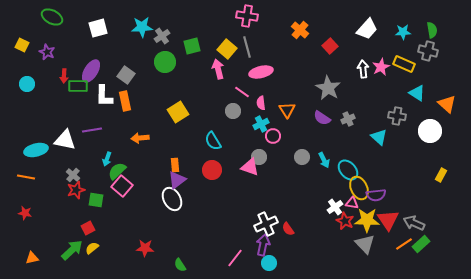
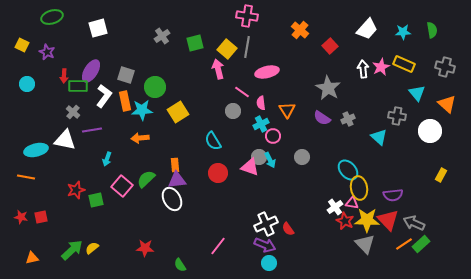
green ellipse at (52, 17): rotated 45 degrees counterclockwise
cyan star at (142, 27): moved 83 px down
green square at (192, 46): moved 3 px right, 3 px up
gray line at (247, 47): rotated 25 degrees clockwise
gray cross at (428, 51): moved 17 px right, 16 px down
green circle at (165, 62): moved 10 px left, 25 px down
pink ellipse at (261, 72): moved 6 px right
gray square at (126, 75): rotated 18 degrees counterclockwise
cyan triangle at (417, 93): rotated 18 degrees clockwise
white L-shape at (104, 96): rotated 145 degrees counterclockwise
cyan arrow at (324, 160): moved 54 px left
red circle at (212, 170): moved 6 px right, 3 px down
green semicircle at (117, 171): moved 29 px right, 8 px down
gray cross at (73, 175): moved 63 px up
purple triangle at (177, 180): rotated 30 degrees clockwise
yellow ellipse at (359, 188): rotated 15 degrees clockwise
purple semicircle at (376, 195): moved 17 px right
green square at (96, 200): rotated 21 degrees counterclockwise
red star at (25, 213): moved 4 px left, 4 px down
red triangle at (388, 220): rotated 10 degrees counterclockwise
red square at (88, 228): moved 47 px left, 11 px up; rotated 16 degrees clockwise
purple arrow at (263, 245): moved 2 px right; rotated 100 degrees clockwise
pink line at (235, 258): moved 17 px left, 12 px up
